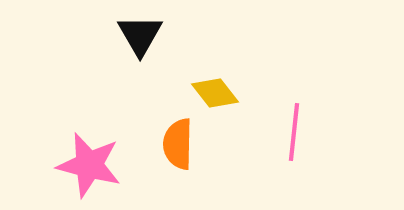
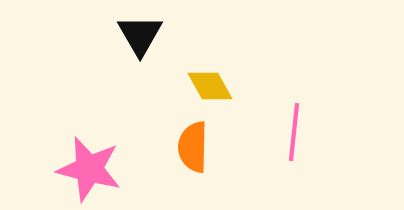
yellow diamond: moved 5 px left, 7 px up; rotated 9 degrees clockwise
orange semicircle: moved 15 px right, 3 px down
pink star: moved 4 px down
